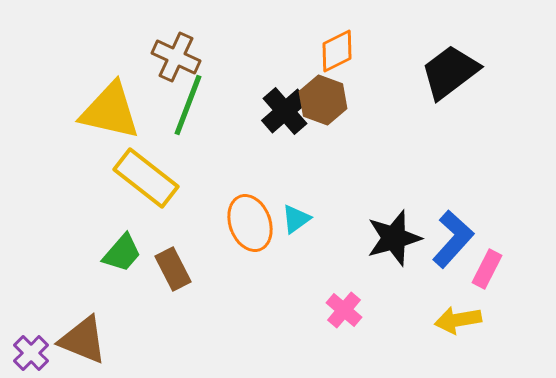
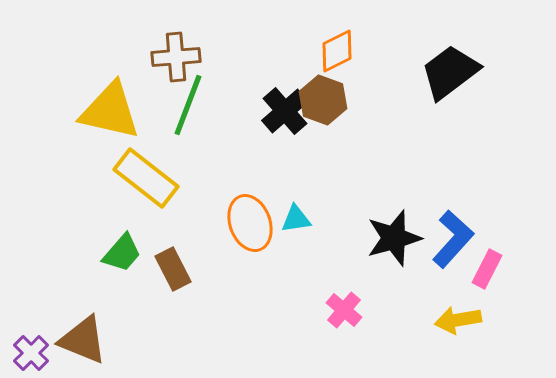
brown cross: rotated 30 degrees counterclockwise
cyan triangle: rotated 28 degrees clockwise
